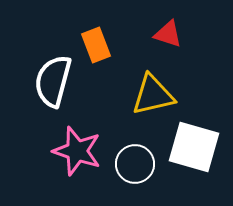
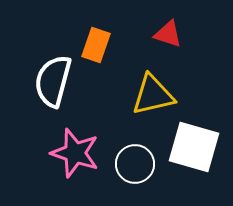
orange rectangle: rotated 40 degrees clockwise
pink star: moved 2 px left, 2 px down
